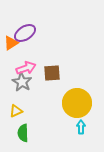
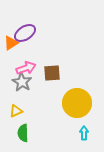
cyan arrow: moved 3 px right, 6 px down
